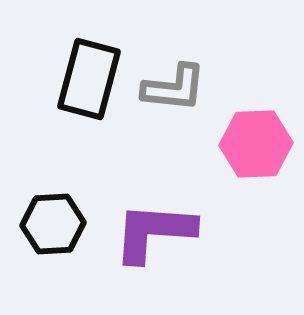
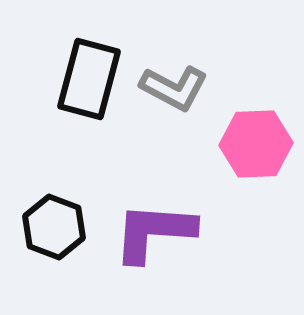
gray L-shape: rotated 22 degrees clockwise
black hexagon: moved 1 px right, 3 px down; rotated 24 degrees clockwise
